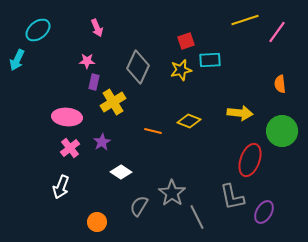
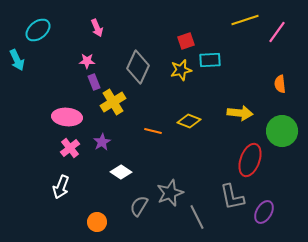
cyan arrow: rotated 50 degrees counterclockwise
purple rectangle: rotated 35 degrees counterclockwise
gray star: moved 2 px left; rotated 16 degrees clockwise
